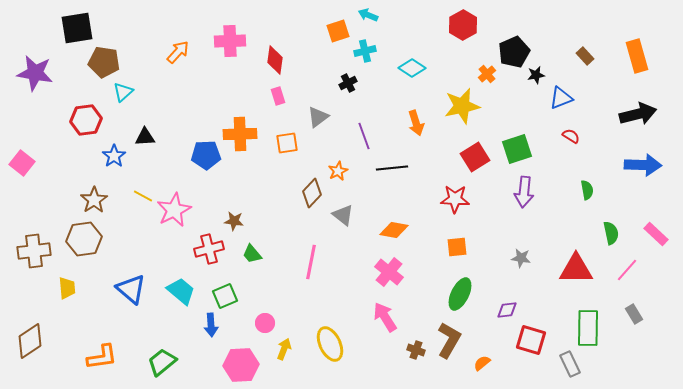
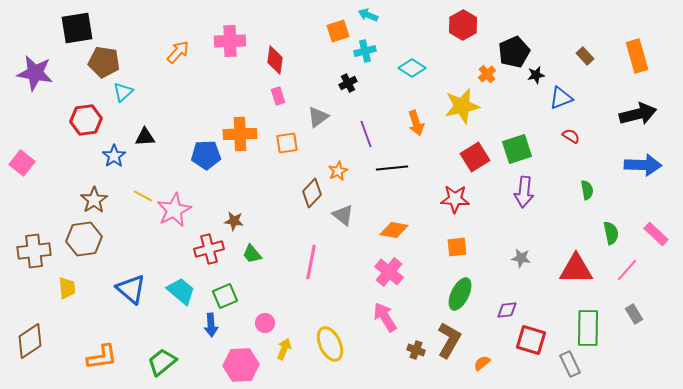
purple line at (364, 136): moved 2 px right, 2 px up
